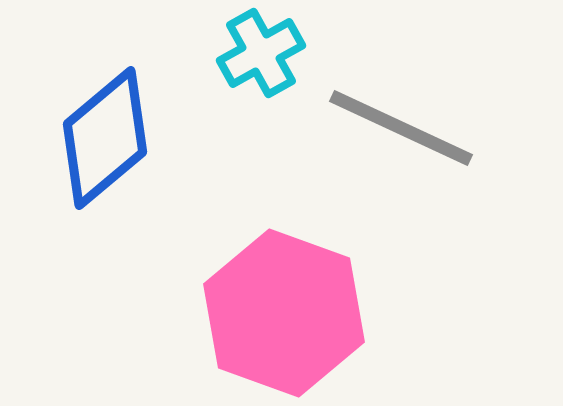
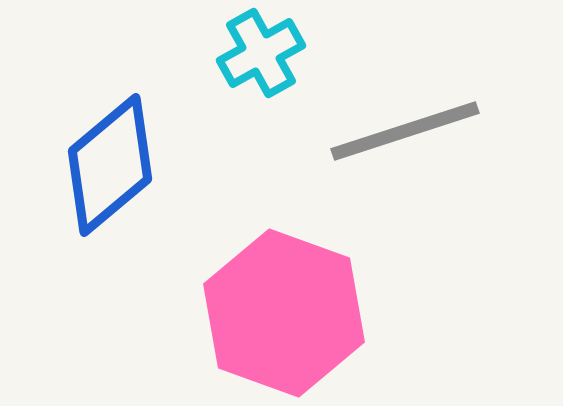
gray line: moved 4 px right, 3 px down; rotated 43 degrees counterclockwise
blue diamond: moved 5 px right, 27 px down
